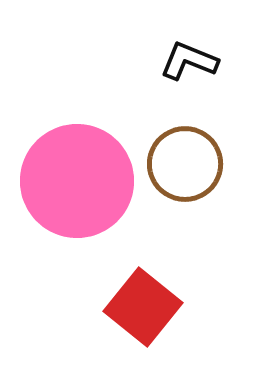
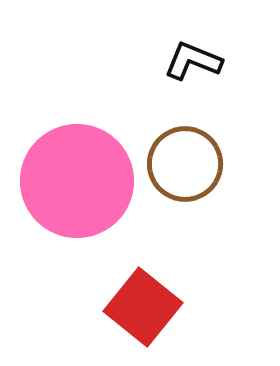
black L-shape: moved 4 px right
